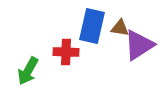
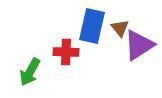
brown triangle: rotated 42 degrees clockwise
green arrow: moved 2 px right, 1 px down
